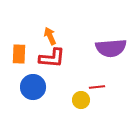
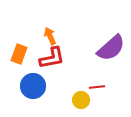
purple semicircle: rotated 36 degrees counterclockwise
orange rectangle: rotated 18 degrees clockwise
red L-shape: rotated 16 degrees counterclockwise
blue circle: moved 1 px up
